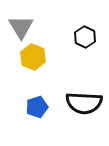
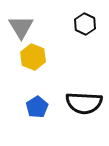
black hexagon: moved 13 px up
blue pentagon: rotated 15 degrees counterclockwise
